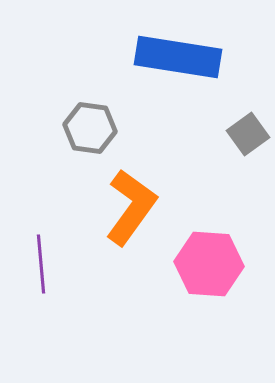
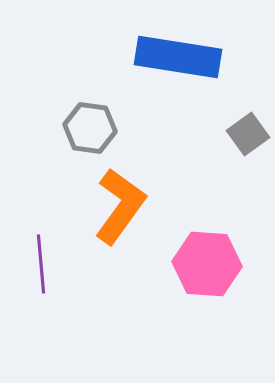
orange L-shape: moved 11 px left, 1 px up
pink hexagon: moved 2 px left
